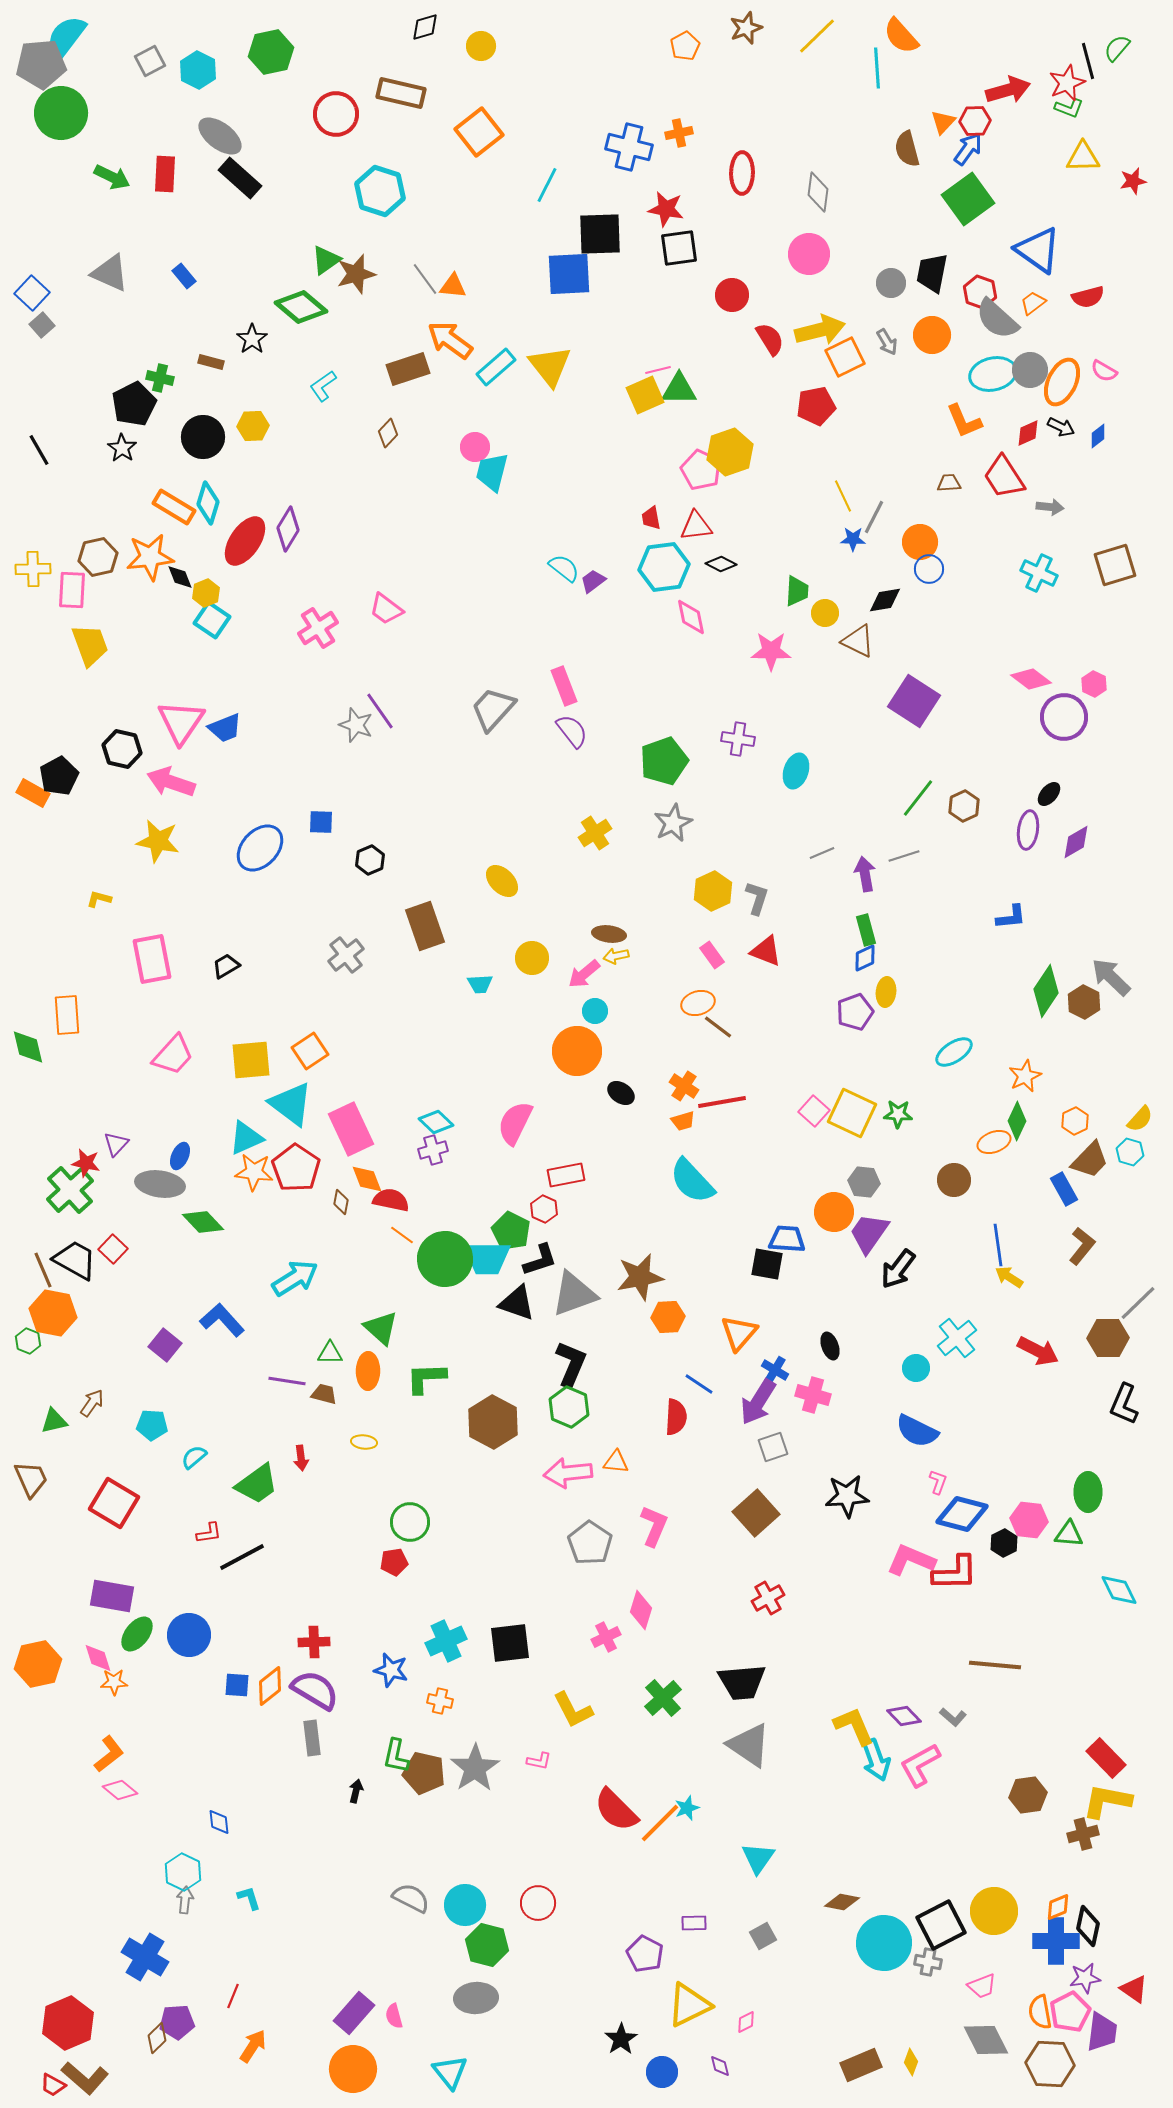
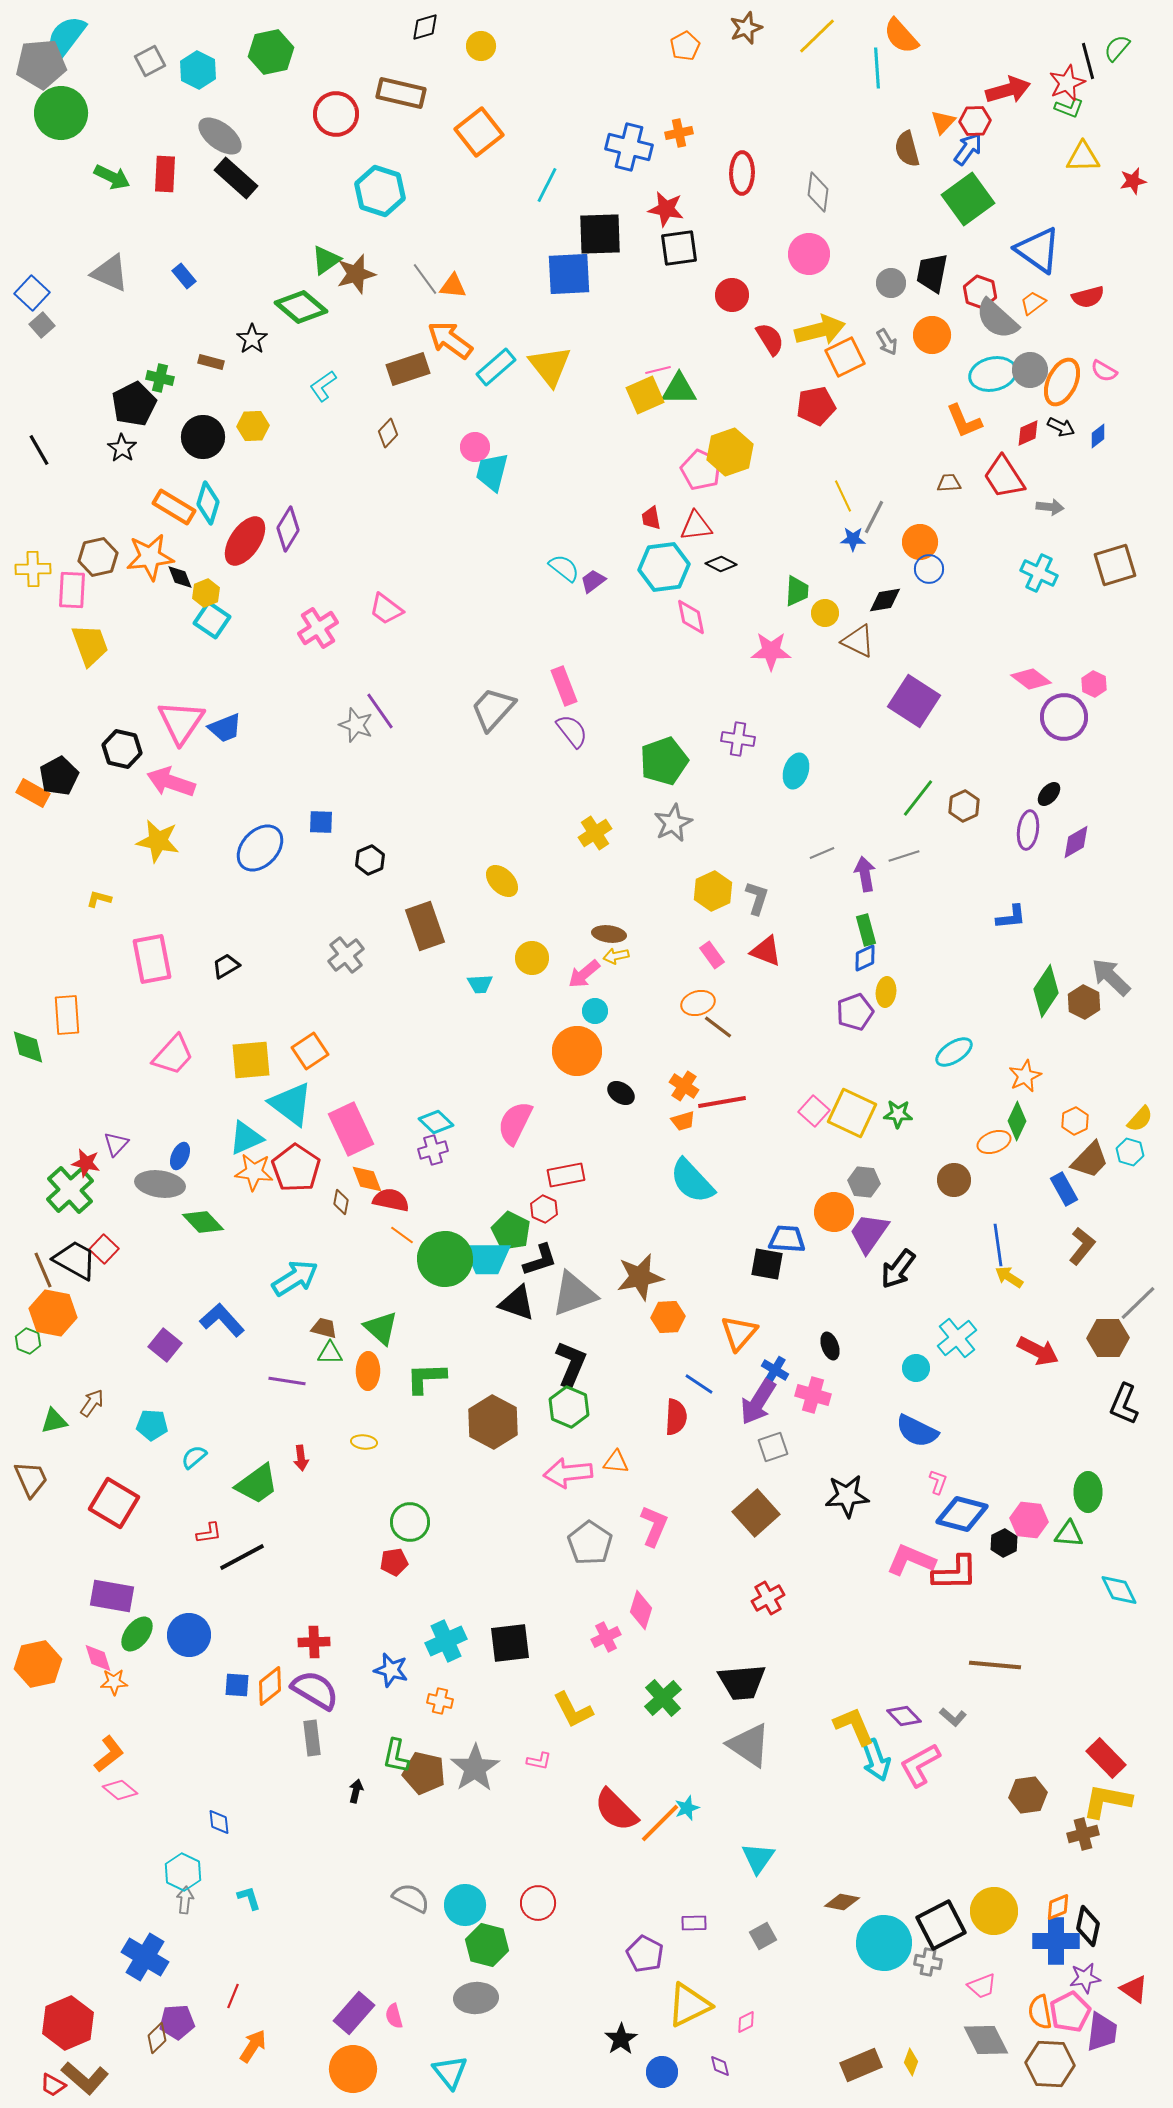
black rectangle at (240, 178): moved 4 px left
red square at (113, 1249): moved 9 px left
brown trapezoid at (324, 1394): moved 66 px up
